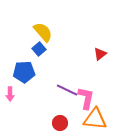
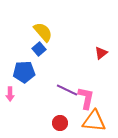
red triangle: moved 1 px right, 1 px up
orange triangle: moved 1 px left, 2 px down
